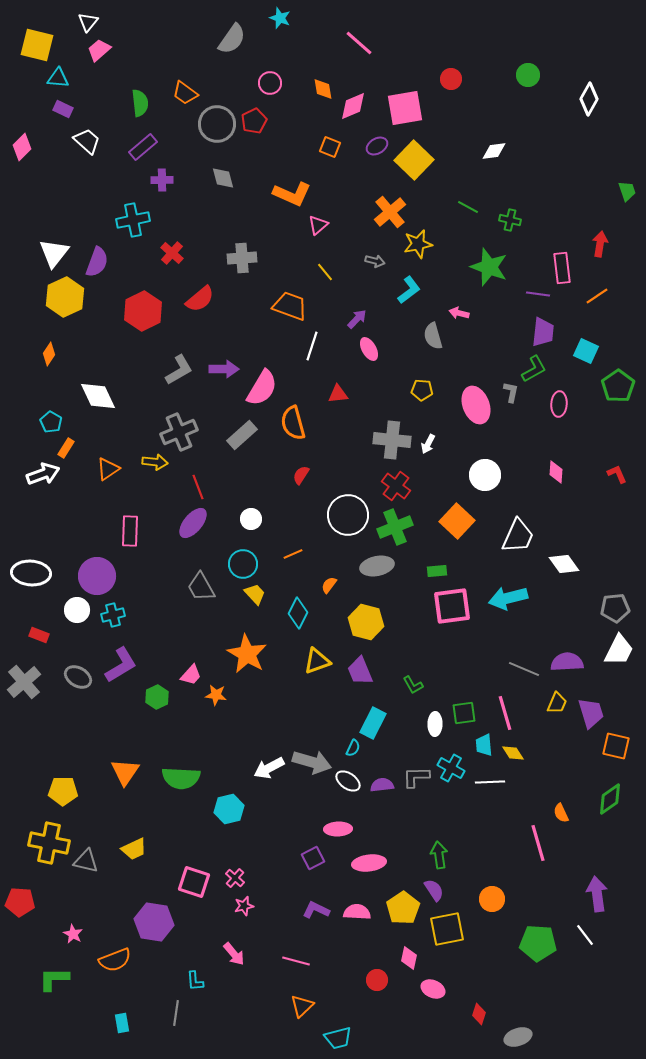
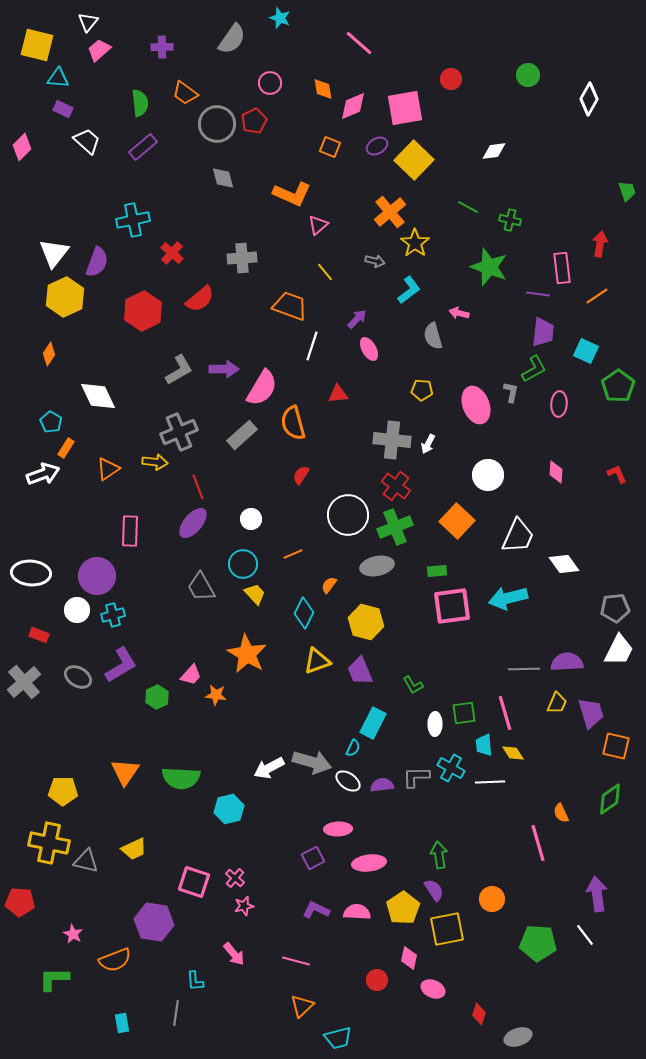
purple cross at (162, 180): moved 133 px up
yellow star at (418, 244): moved 3 px left, 1 px up; rotated 24 degrees counterclockwise
white circle at (485, 475): moved 3 px right
cyan diamond at (298, 613): moved 6 px right
gray line at (524, 669): rotated 24 degrees counterclockwise
